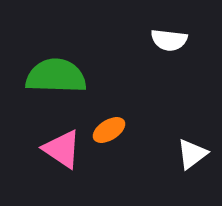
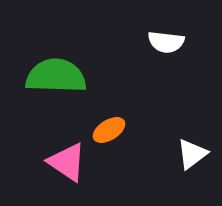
white semicircle: moved 3 px left, 2 px down
pink triangle: moved 5 px right, 13 px down
